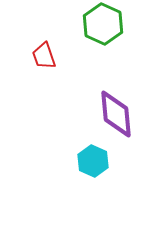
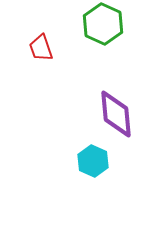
red trapezoid: moved 3 px left, 8 px up
